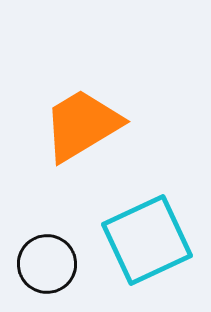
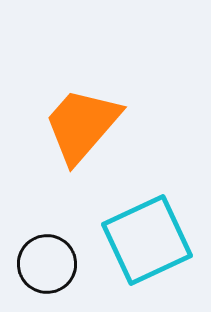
orange trapezoid: rotated 18 degrees counterclockwise
